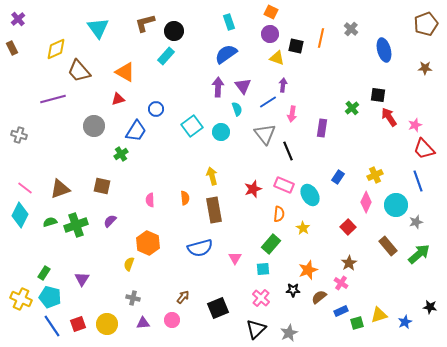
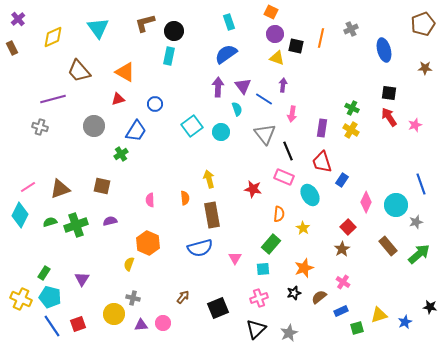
brown pentagon at (426, 24): moved 3 px left
gray cross at (351, 29): rotated 24 degrees clockwise
purple circle at (270, 34): moved 5 px right
yellow diamond at (56, 49): moved 3 px left, 12 px up
cyan rectangle at (166, 56): moved 3 px right; rotated 30 degrees counterclockwise
black square at (378, 95): moved 11 px right, 2 px up
blue line at (268, 102): moved 4 px left, 3 px up; rotated 66 degrees clockwise
green cross at (352, 108): rotated 24 degrees counterclockwise
blue circle at (156, 109): moved 1 px left, 5 px up
gray cross at (19, 135): moved 21 px right, 8 px up
red trapezoid at (424, 149): moved 102 px left, 13 px down; rotated 25 degrees clockwise
yellow cross at (375, 175): moved 24 px left, 45 px up; rotated 35 degrees counterclockwise
yellow arrow at (212, 176): moved 3 px left, 3 px down
blue rectangle at (338, 177): moved 4 px right, 3 px down
blue line at (418, 181): moved 3 px right, 3 px down
pink rectangle at (284, 185): moved 8 px up
pink line at (25, 188): moved 3 px right, 1 px up; rotated 70 degrees counterclockwise
red star at (253, 189): rotated 30 degrees clockwise
brown rectangle at (214, 210): moved 2 px left, 5 px down
purple semicircle at (110, 221): rotated 32 degrees clockwise
brown star at (349, 263): moved 7 px left, 14 px up
orange star at (308, 270): moved 4 px left, 2 px up
pink cross at (341, 283): moved 2 px right, 1 px up
black star at (293, 290): moved 1 px right, 3 px down; rotated 16 degrees counterclockwise
pink cross at (261, 298): moved 2 px left; rotated 30 degrees clockwise
pink circle at (172, 320): moved 9 px left, 3 px down
purple triangle at (143, 323): moved 2 px left, 2 px down
green square at (357, 323): moved 5 px down
yellow circle at (107, 324): moved 7 px right, 10 px up
